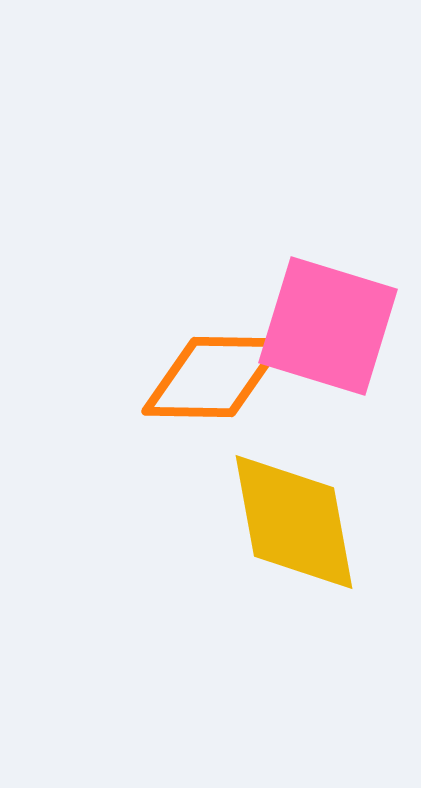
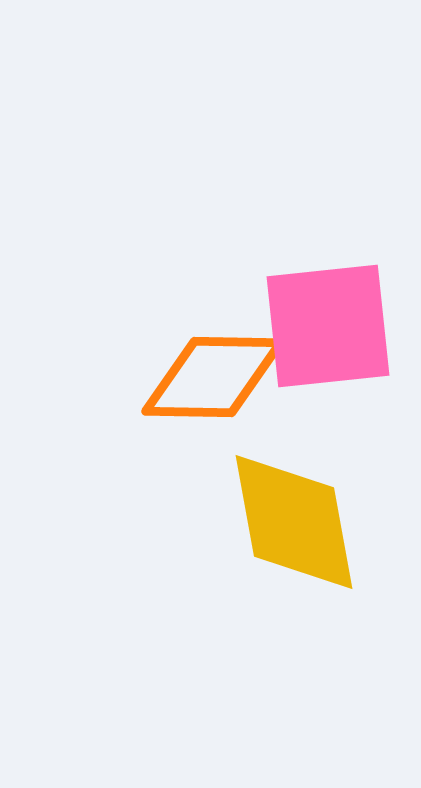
pink square: rotated 23 degrees counterclockwise
